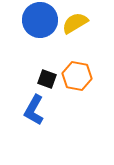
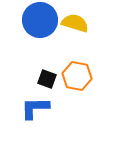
yellow semicircle: rotated 48 degrees clockwise
blue L-shape: moved 1 px right, 2 px up; rotated 60 degrees clockwise
